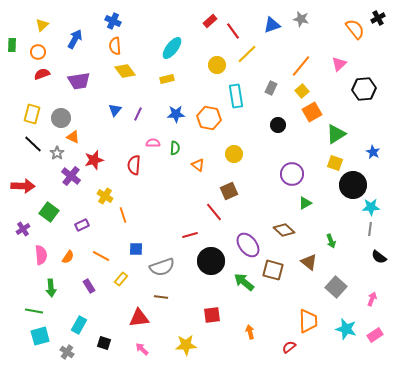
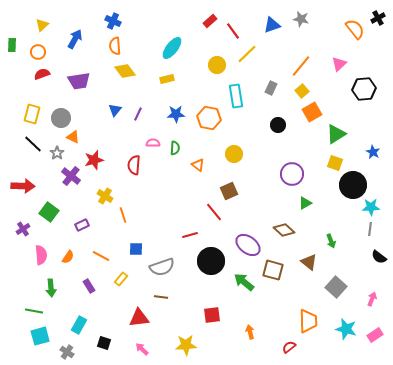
purple ellipse at (248, 245): rotated 15 degrees counterclockwise
